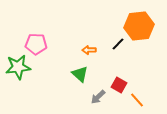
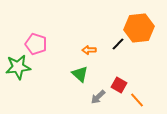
orange hexagon: moved 2 px down
pink pentagon: rotated 15 degrees clockwise
